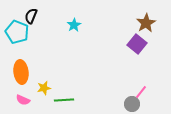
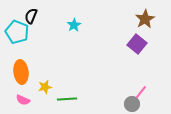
brown star: moved 1 px left, 4 px up
yellow star: moved 1 px right, 1 px up
green line: moved 3 px right, 1 px up
